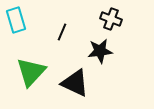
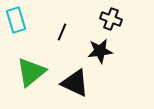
green triangle: rotated 8 degrees clockwise
